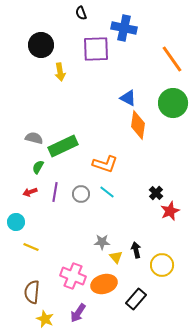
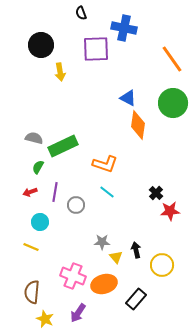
gray circle: moved 5 px left, 11 px down
red star: rotated 18 degrees clockwise
cyan circle: moved 24 px right
